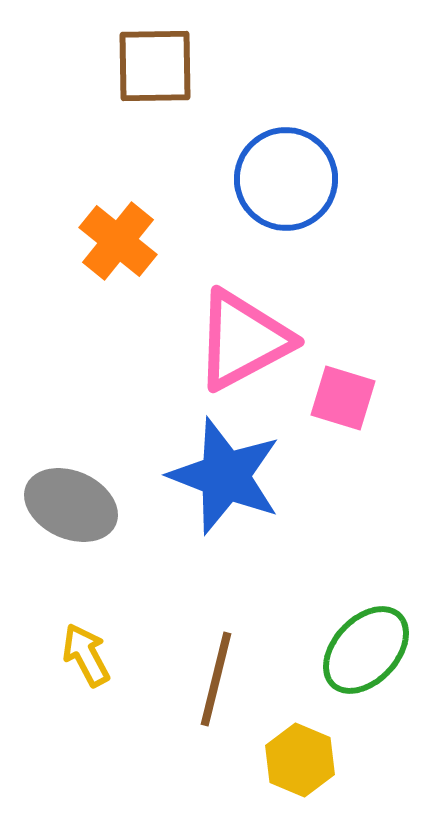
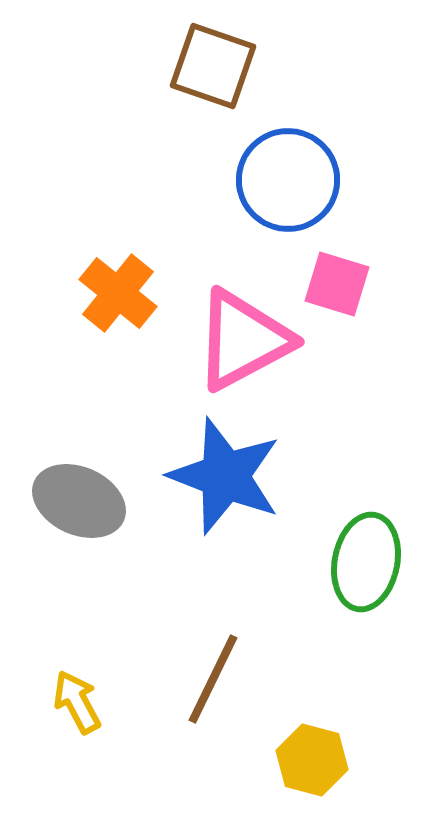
brown square: moved 58 px right; rotated 20 degrees clockwise
blue circle: moved 2 px right, 1 px down
orange cross: moved 52 px down
pink square: moved 6 px left, 114 px up
gray ellipse: moved 8 px right, 4 px up
green ellipse: moved 88 px up; rotated 32 degrees counterclockwise
yellow arrow: moved 9 px left, 47 px down
brown line: moved 3 px left; rotated 12 degrees clockwise
yellow hexagon: moved 12 px right; rotated 8 degrees counterclockwise
